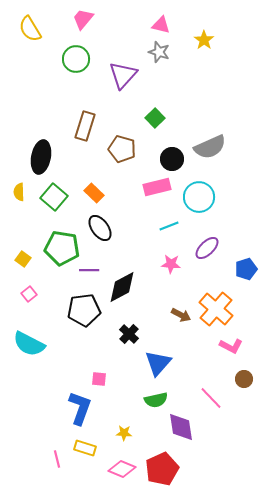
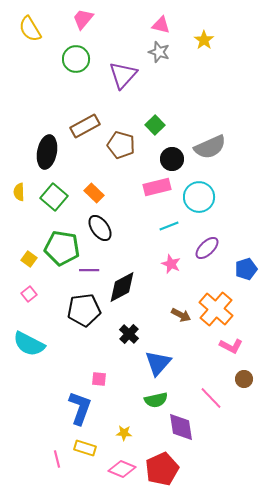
green square at (155, 118): moved 7 px down
brown rectangle at (85, 126): rotated 44 degrees clockwise
brown pentagon at (122, 149): moved 1 px left, 4 px up
black ellipse at (41, 157): moved 6 px right, 5 px up
yellow square at (23, 259): moved 6 px right
pink star at (171, 264): rotated 18 degrees clockwise
